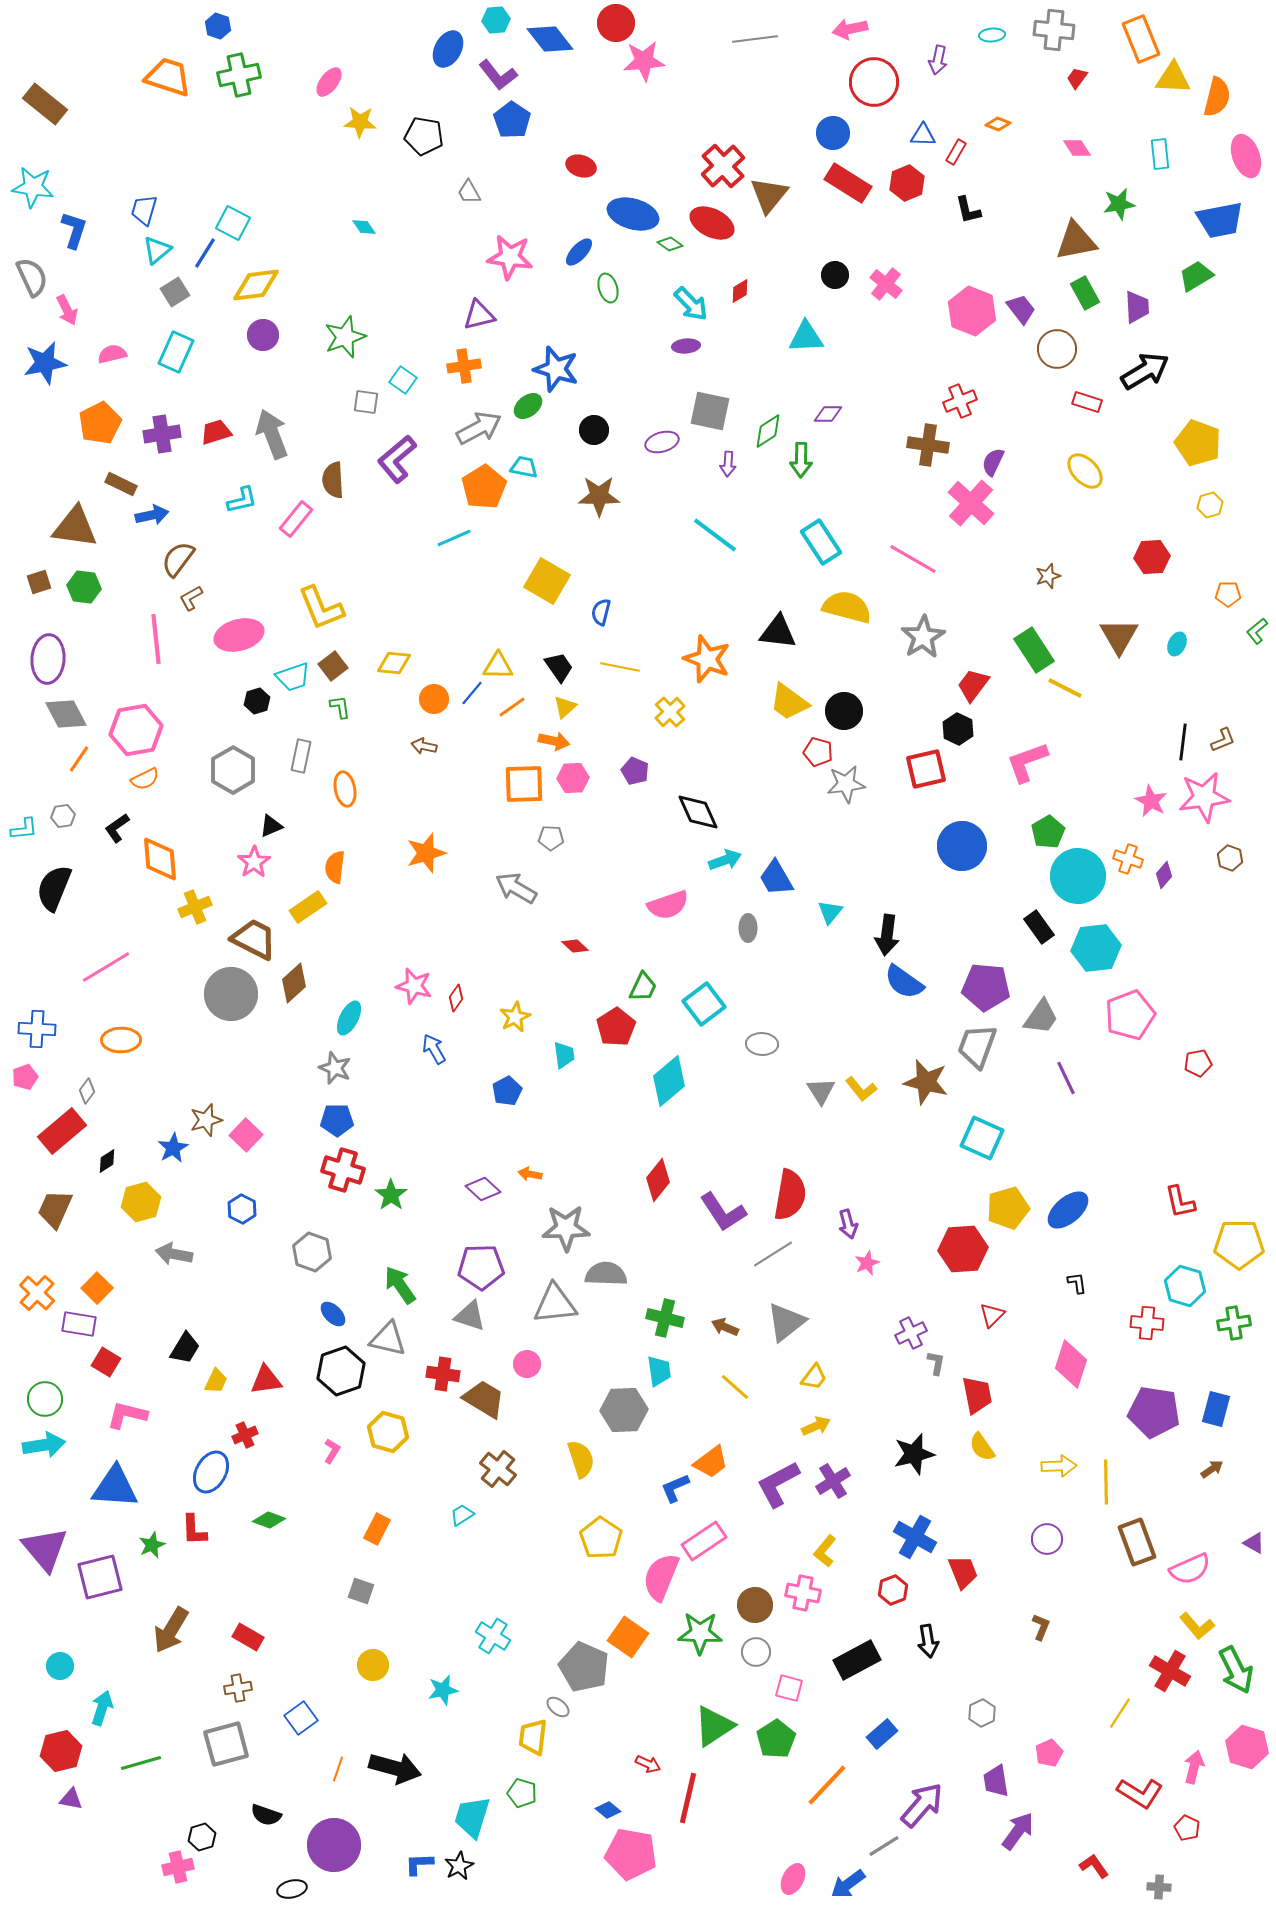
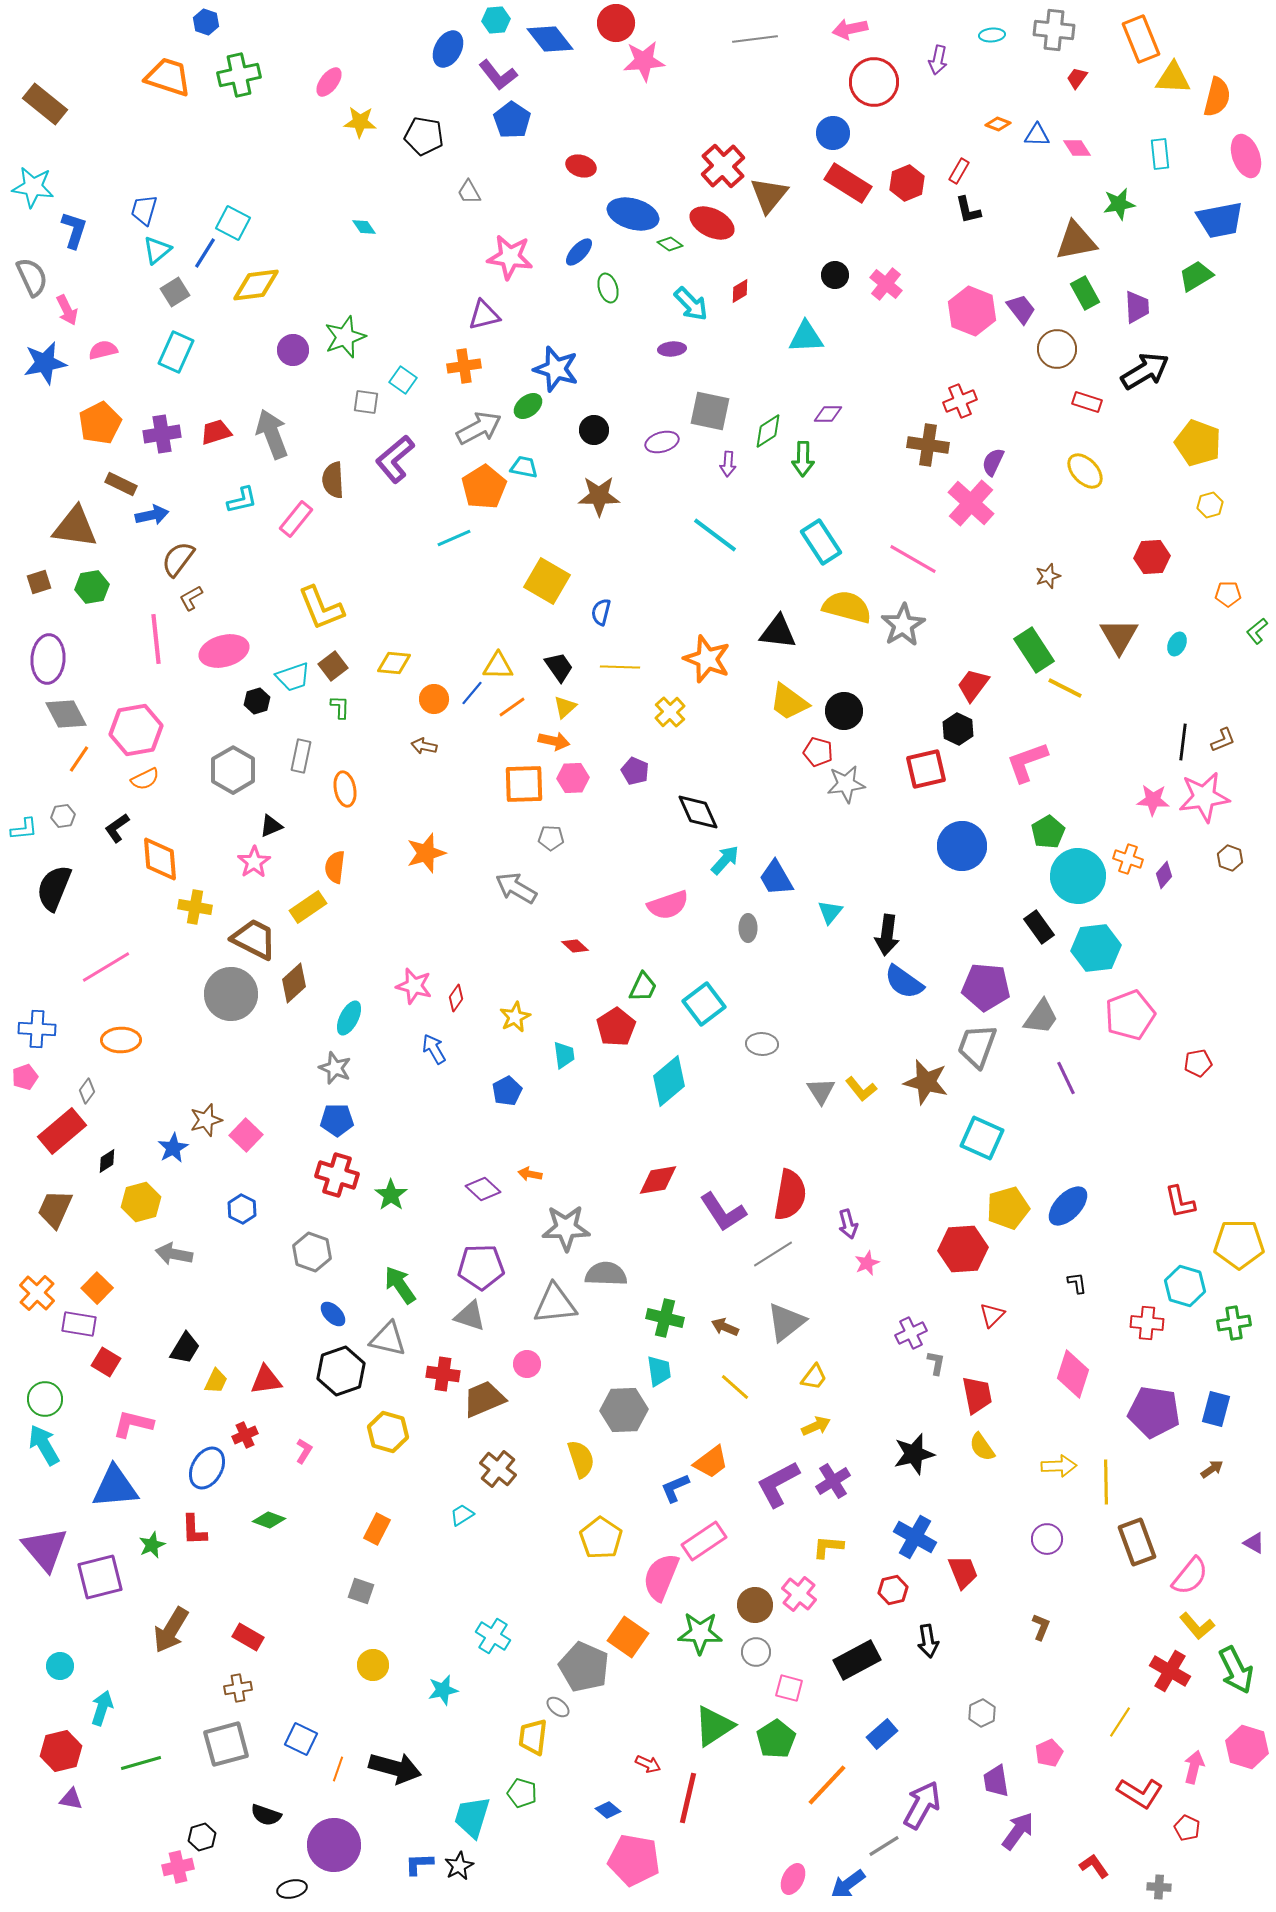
blue hexagon at (218, 26): moved 12 px left, 4 px up
blue triangle at (923, 135): moved 114 px right
red rectangle at (956, 152): moved 3 px right, 19 px down
purple triangle at (479, 315): moved 5 px right
purple circle at (263, 335): moved 30 px right, 15 px down
purple ellipse at (686, 346): moved 14 px left, 3 px down
pink semicircle at (112, 354): moved 9 px left, 4 px up
purple L-shape at (397, 459): moved 2 px left
green arrow at (801, 460): moved 2 px right, 1 px up
green hexagon at (84, 587): moved 8 px right; rotated 16 degrees counterclockwise
pink ellipse at (239, 635): moved 15 px left, 16 px down
gray star at (923, 637): moved 20 px left, 12 px up
yellow line at (620, 667): rotated 9 degrees counterclockwise
green L-shape at (340, 707): rotated 10 degrees clockwise
pink star at (1151, 801): moved 2 px right, 1 px up; rotated 24 degrees counterclockwise
cyan arrow at (725, 860): rotated 28 degrees counterclockwise
yellow cross at (195, 907): rotated 32 degrees clockwise
red cross at (343, 1170): moved 6 px left, 5 px down
red diamond at (658, 1180): rotated 42 degrees clockwise
blue ellipse at (1068, 1210): moved 4 px up; rotated 6 degrees counterclockwise
pink diamond at (1071, 1364): moved 2 px right, 10 px down
brown trapezoid at (484, 1399): rotated 54 degrees counterclockwise
pink L-shape at (127, 1415): moved 6 px right, 9 px down
cyan arrow at (44, 1445): rotated 111 degrees counterclockwise
pink L-shape at (332, 1451): moved 28 px left
blue ellipse at (211, 1472): moved 4 px left, 4 px up
blue triangle at (115, 1487): rotated 9 degrees counterclockwise
yellow L-shape at (825, 1551): moved 3 px right, 4 px up; rotated 56 degrees clockwise
pink semicircle at (1190, 1569): moved 7 px down; rotated 27 degrees counterclockwise
red hexagon at (893, 1590): rotated 8 degrees clockwise
pink cross at (803, 1593): moved 4 px left, 1 px down; rotated 28 degrees clockwise
yellow line at (1120, 1713): moved 9 px down
blue square at (301, 1718): moved 21 px down; rotated 28 degrees counterclockwise
purple arrow at (922, 1805): rotated 12 degrees counterclockwise
pink pentagon at (631, 1854): moved 3 px right, 6 px down
